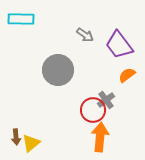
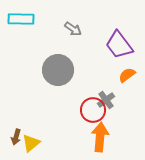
gray arrow: moved 12 px left, 6 px up
brown arrow: rotated 21 degrees clockwise
